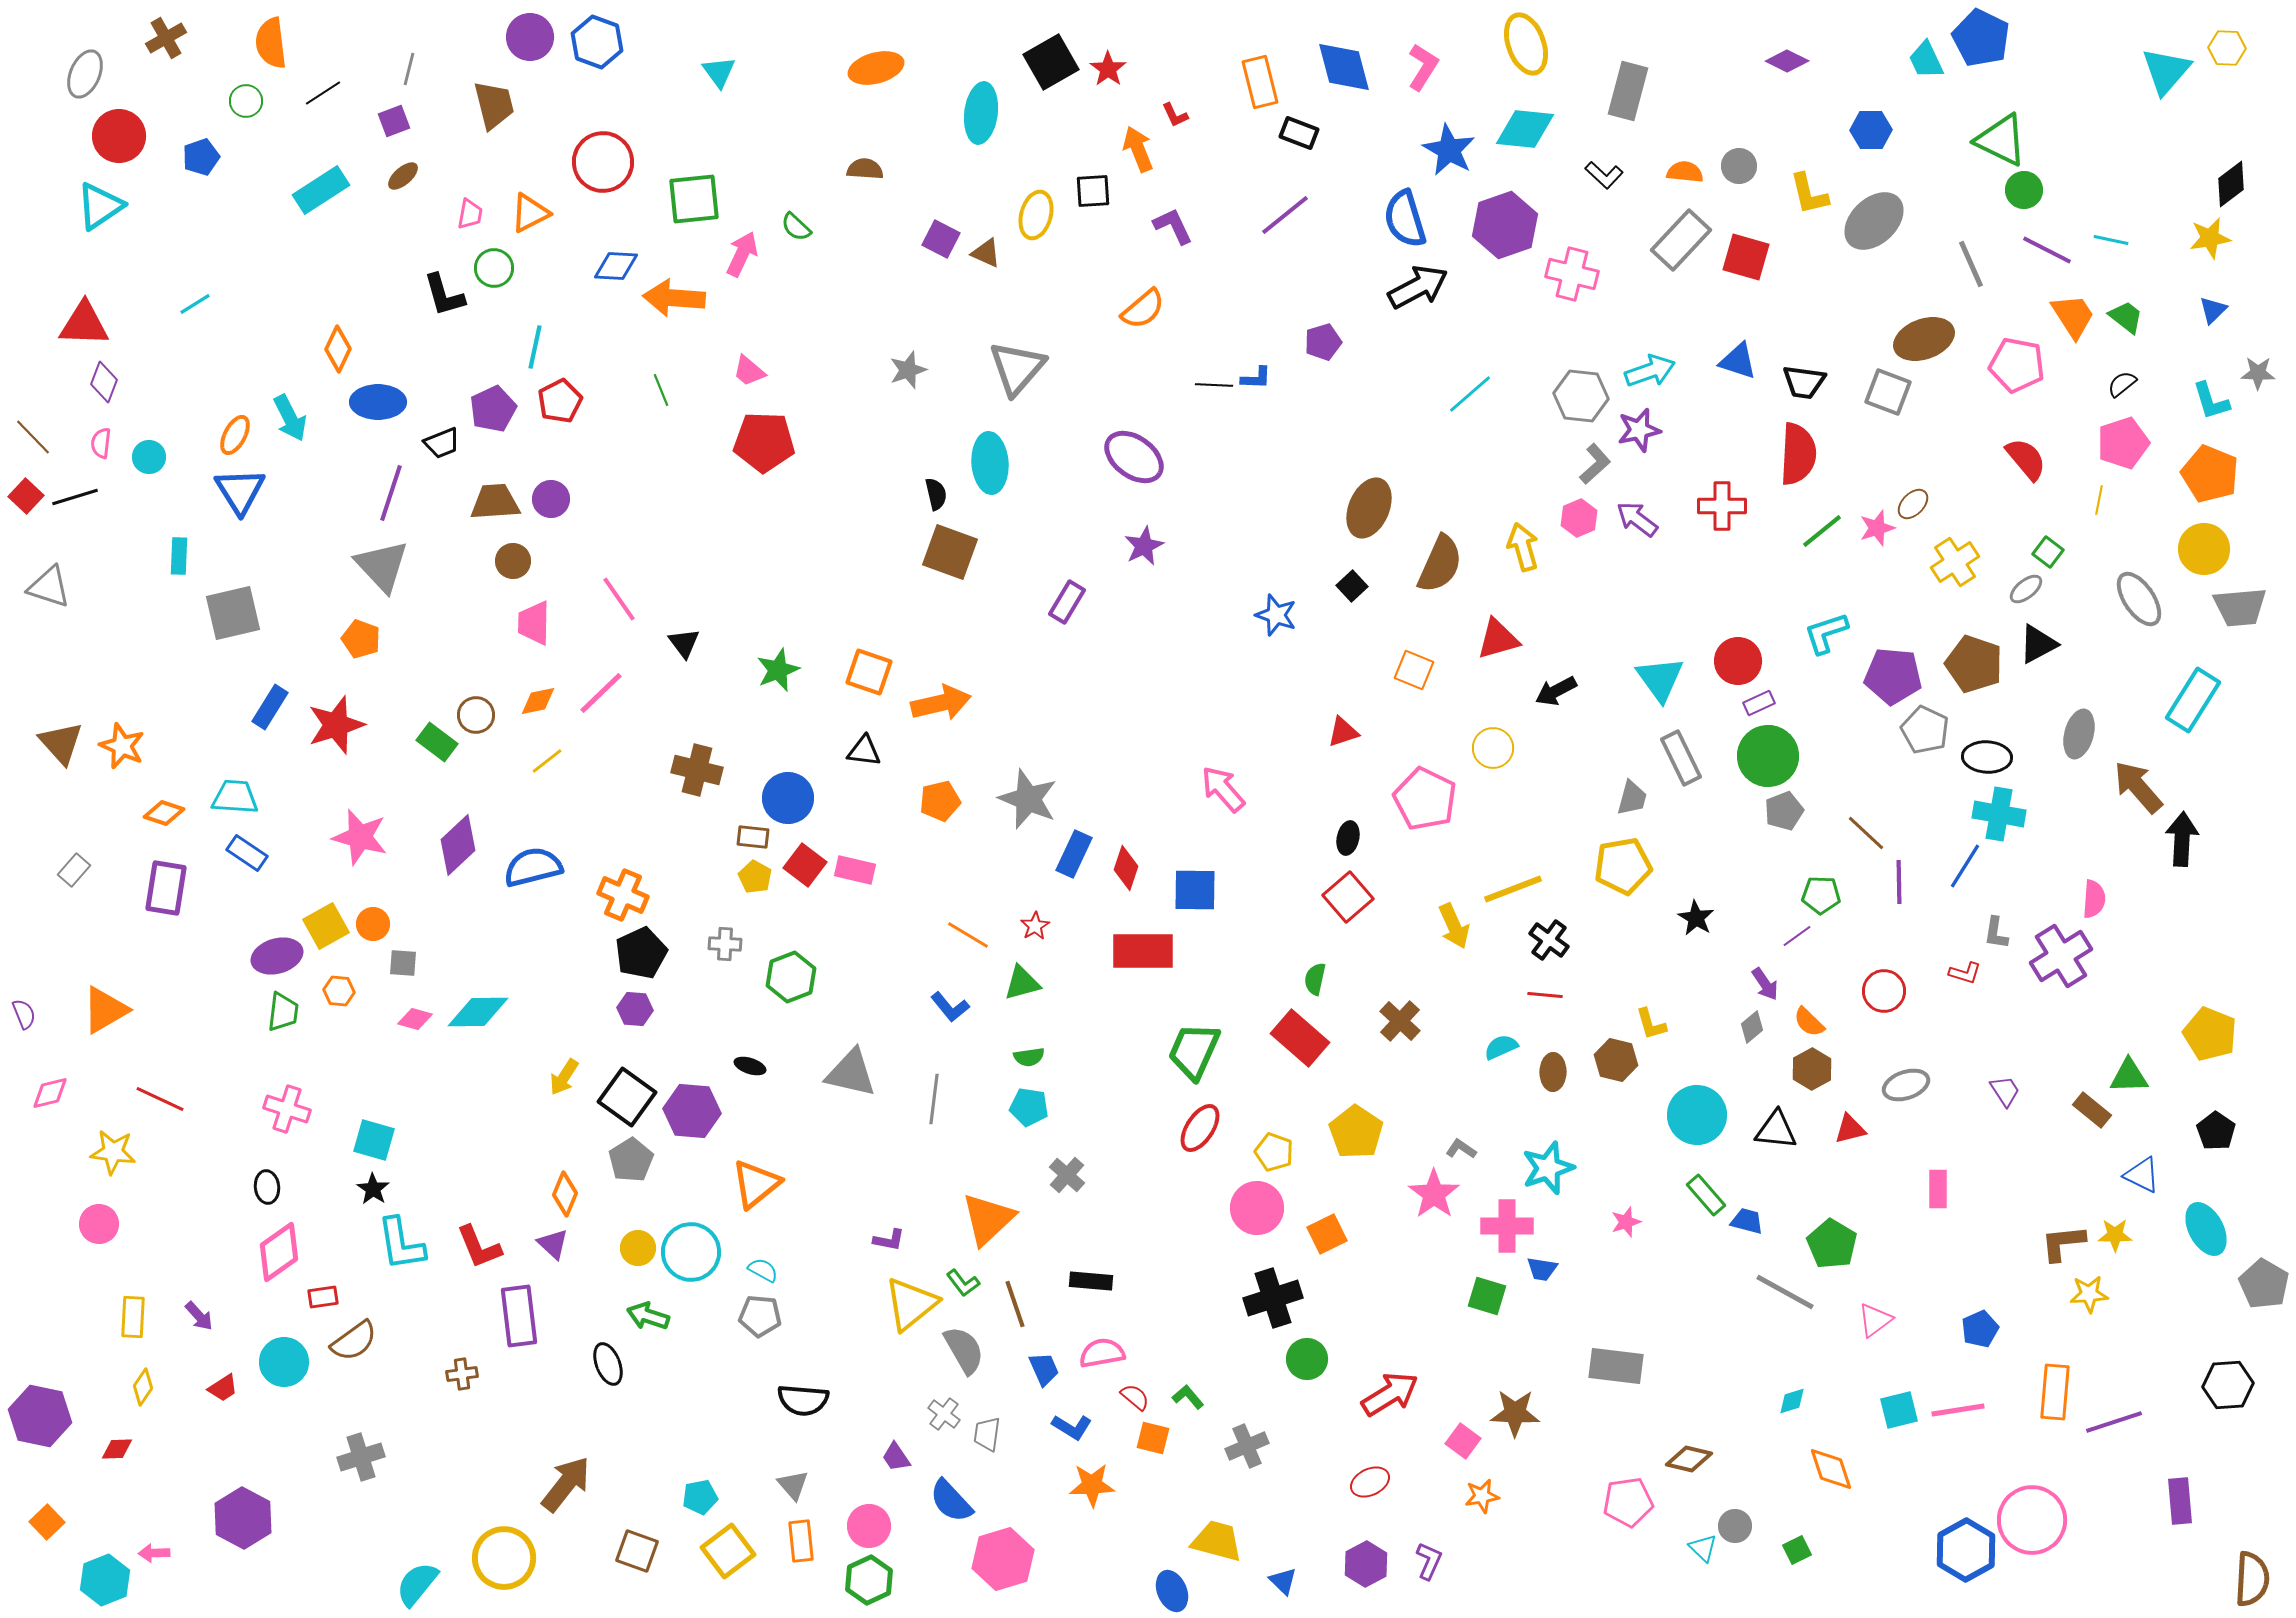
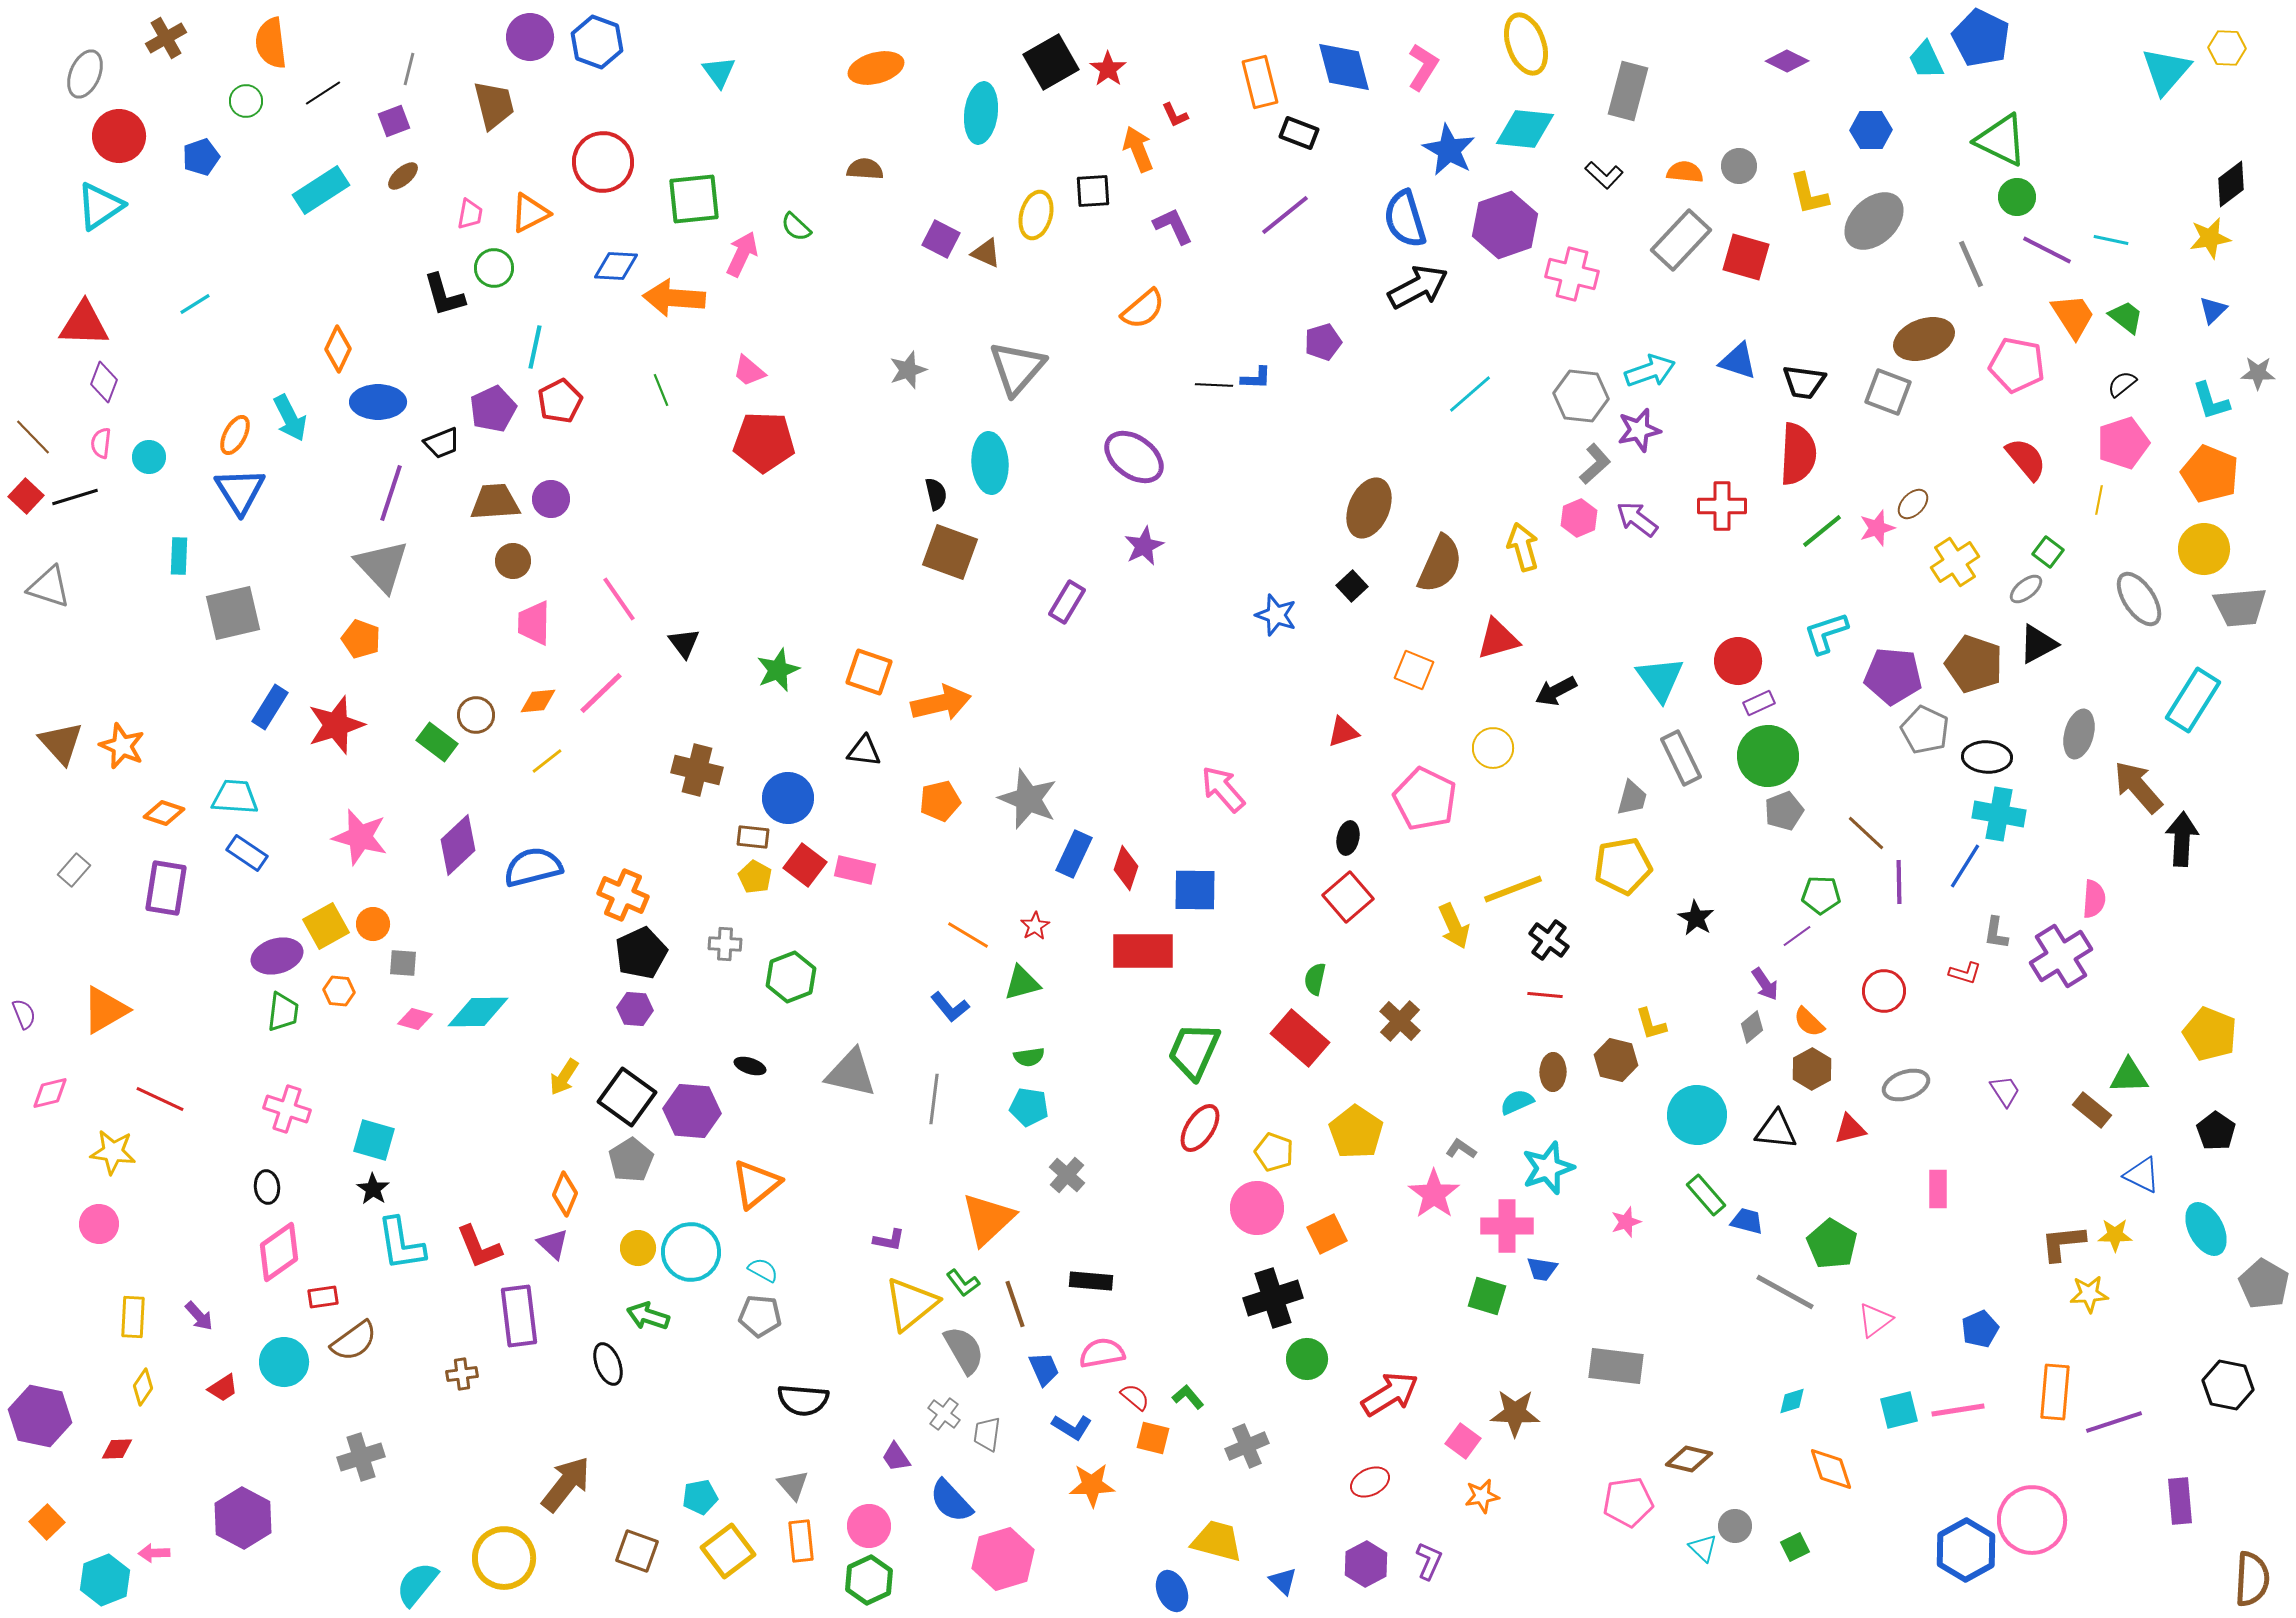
green circle at (2024, 190): moved 7 px left, 7 px down
orange diamond at (538, 701): rotated 6 degrees clockwise
cyan semicircle at (1501, 1047): moved 16 px right, 55 px down
black hexagon at (2228, 1385): rotated 15 degrees clockwise
green square at (1797, 1550): moved 2 px left, 3 px up
